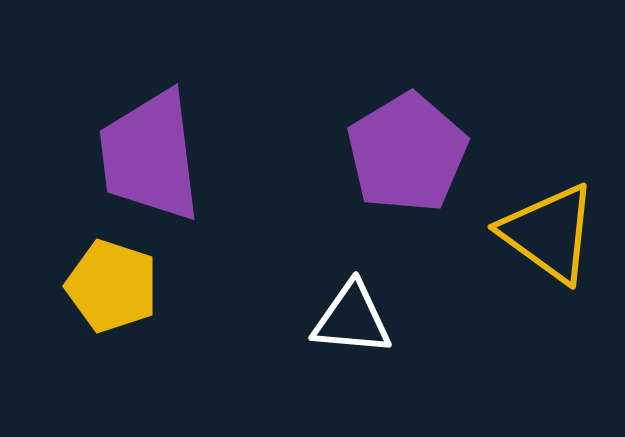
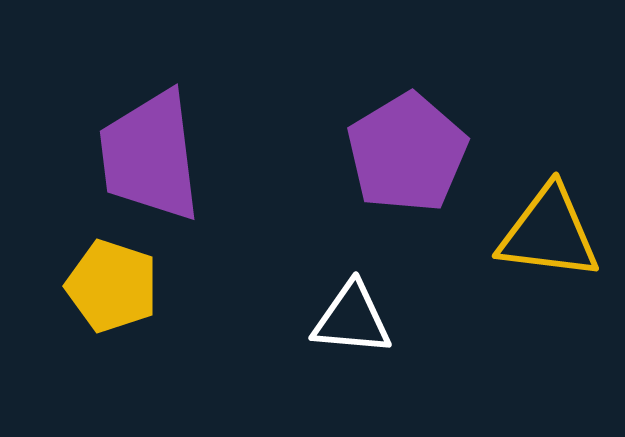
yellow triangle: rotated 29 degrees counterclockwise
